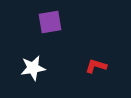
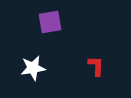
red L-shape: rotated 75 degrees clockwise
